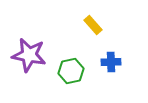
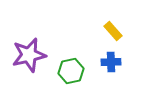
yellow rectangle: moved 20 px right, 6 px down
purple star: rotated 24 degrees counterclockwise
